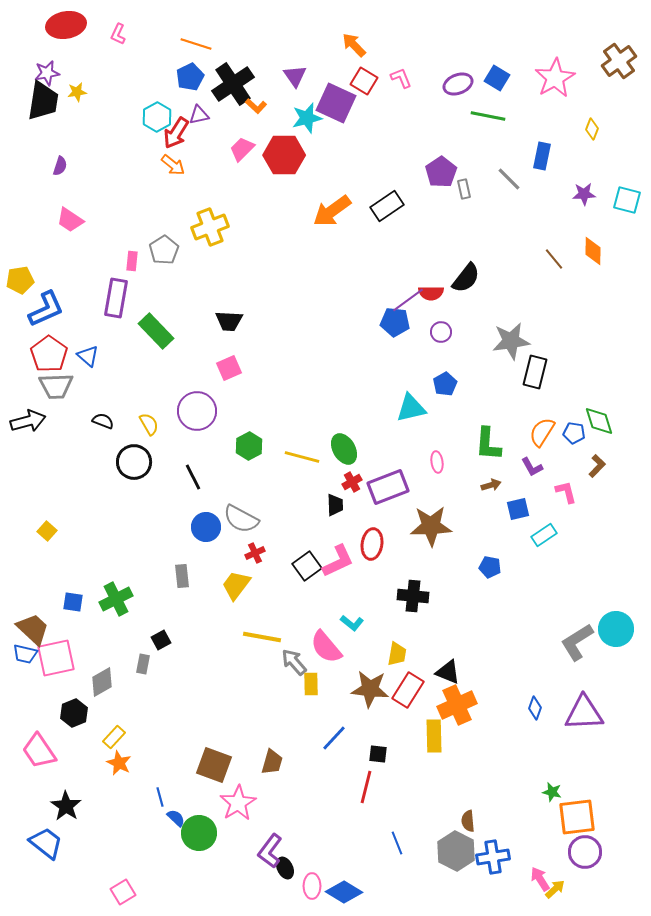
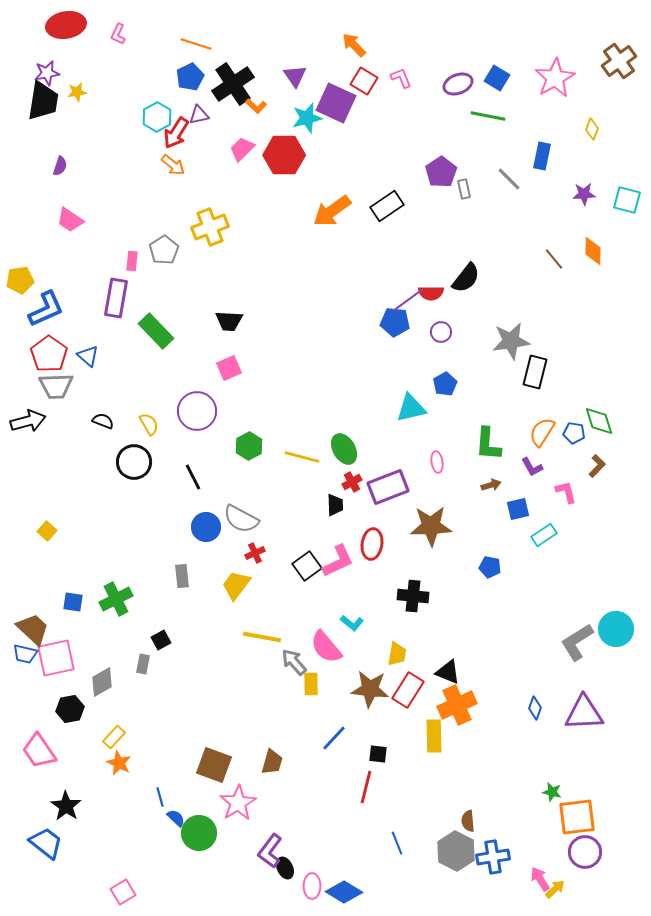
black hexagon at (74, 713): moved 4 px left, 4 px up; rotated 12 degrees clockwise
